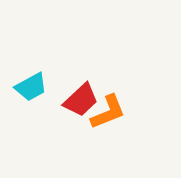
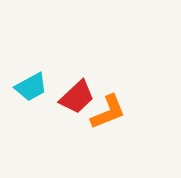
red trapezoid: moved 4 px left, 3 px up
